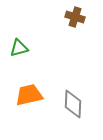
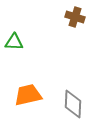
green triangle: moved 5 px left, 6 px up; rotated 18 degrees clockwise
orange trapezoid: moved 1 px left
